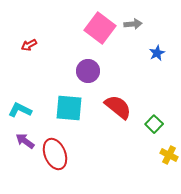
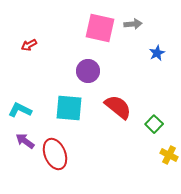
pink square: rotated 24 degrees counterclockwise
